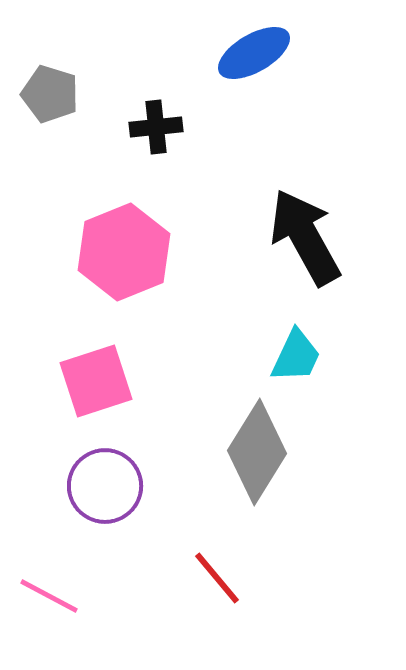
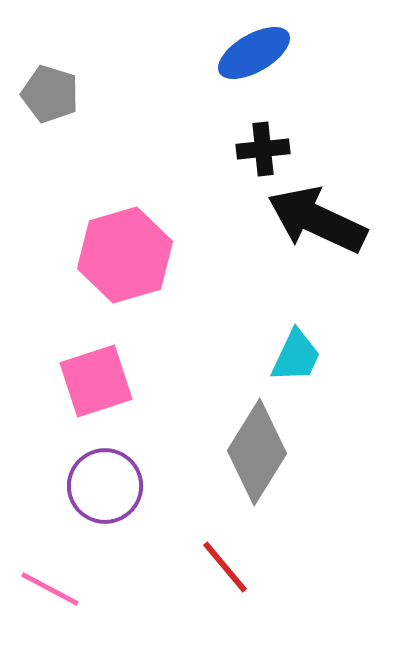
black cross: moved 107 px right, 22 px down
black arrow: moved 12 px right, 17 px up; rotated 36 degrees counterclockwise
pink hexagon: moved 1 px right, 3 px down; rotated 6 degrees clockwise
red line: moved 8 px right, 11 px up
pink line: moved 1 px right, 7 px up
